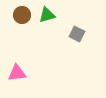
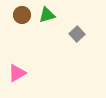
gray square: rotated 21 degrees clockwise
pink triangle: rotated 24 degrees counterclockwise
